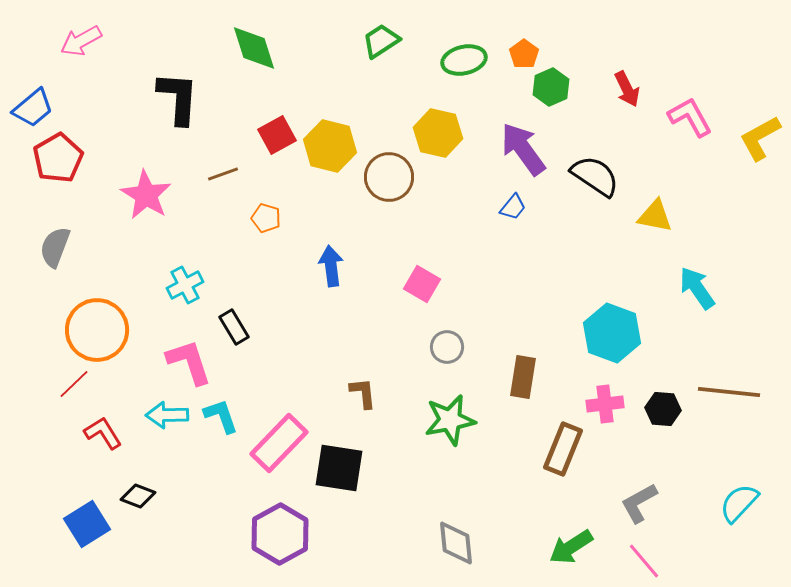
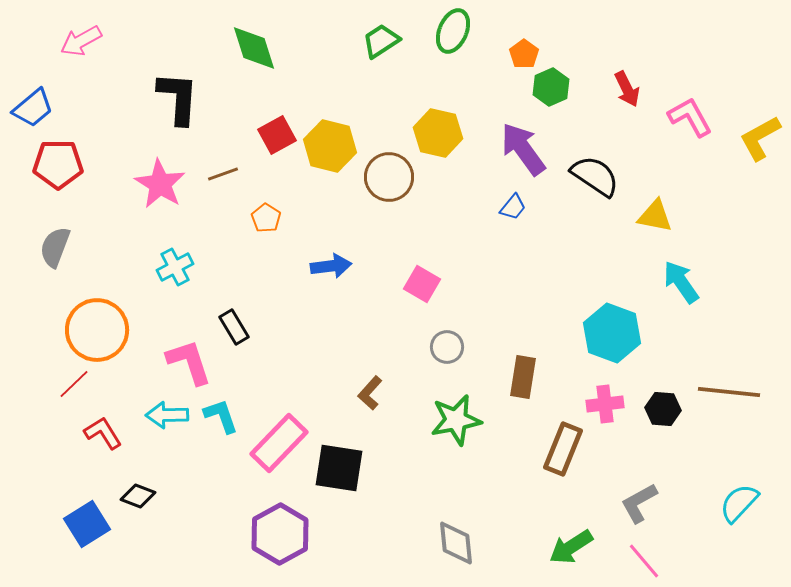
green ellipse at (464, 60): moved 11 px left, 29 px up; rotated 54 degrees counterclockwise
red pentagon at (58, 158): moved 6 px down; rotated 30 degrees clockwise
pink star at (146, 195): moved 14 px right, 11 px up
orange pentagon at (266, 218): rotated 16 degrees clockwise
blue arrow at (331, 266): rotated 90 degrees clockwise
cyan cross at (185, 285): moved 10 px left, 18 px up
cyan arrow at (697, 288): moved 16 px left, 6 px up
brown L-shape at (363, 393): moved 7 px right; rotated 132 degrees counterclockwise
green star at (450, 420): moved 6 px right
